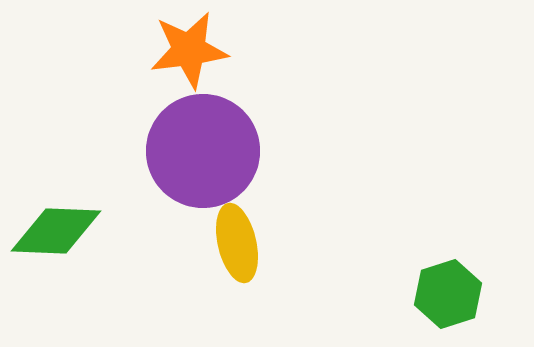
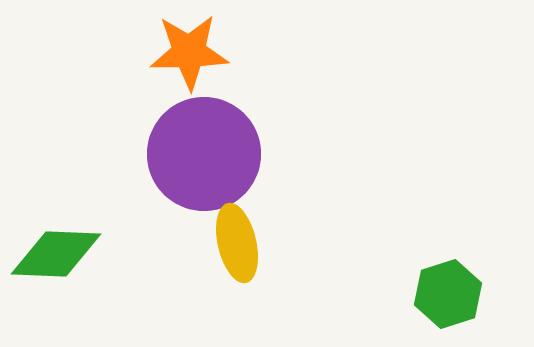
orange star: moved 2 px down; rotated 6 degrees clockwise
purple circle: moved 1 px right, 3 px down
green diamond: moved 23 px down
